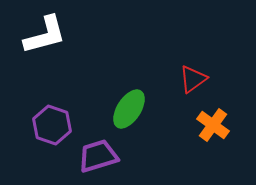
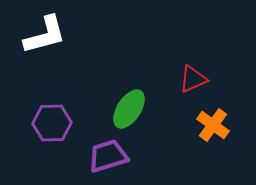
red triangle: rotated 12 degrees clockwise
purple hexagon: moved 2 px up; rotated 21 degrees counterclockwise
purple trapezoid: moved 10 px right
